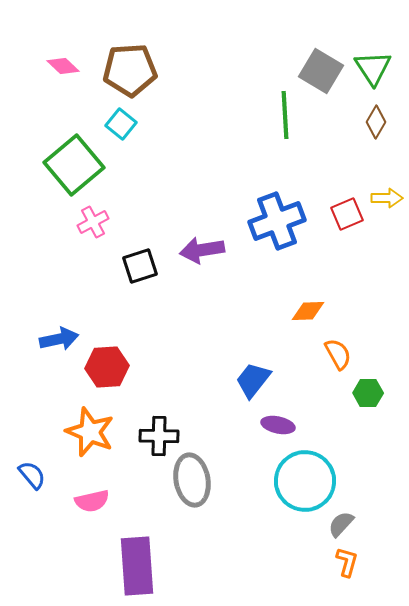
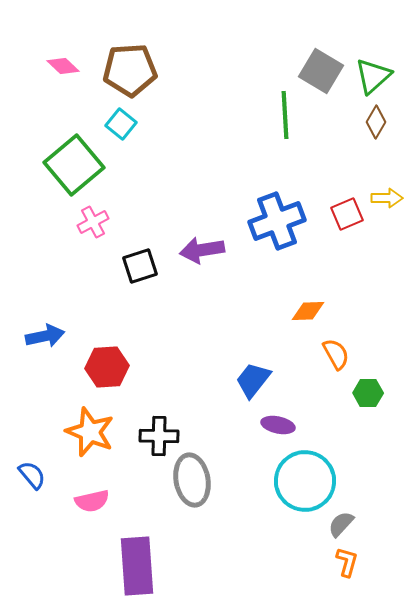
green triangle: moved 8 px down; rotated 21 degrees clockwise
blue arrow: moved 14 px left, 3 px up
orange semicircle: moved 2 px left
